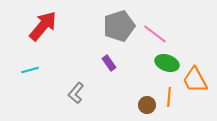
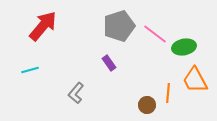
green ellipse: moved 17 px right, 16 px up; rotated 30 degrees counterclockwise
orange line: moved 1 px left, 4 px up
